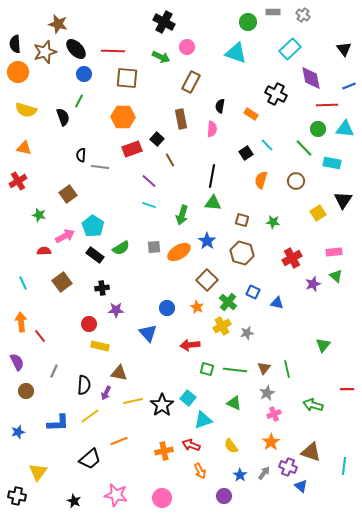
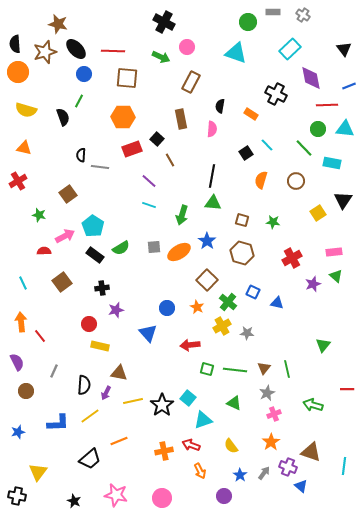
purple star at (116, 310): rotated 14 degrees counterclockwise
gray star at (247, 333): rotated 16 degrees clockwise
